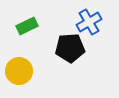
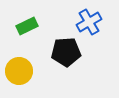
black pentagon: moved 4 px left, 4 px down
